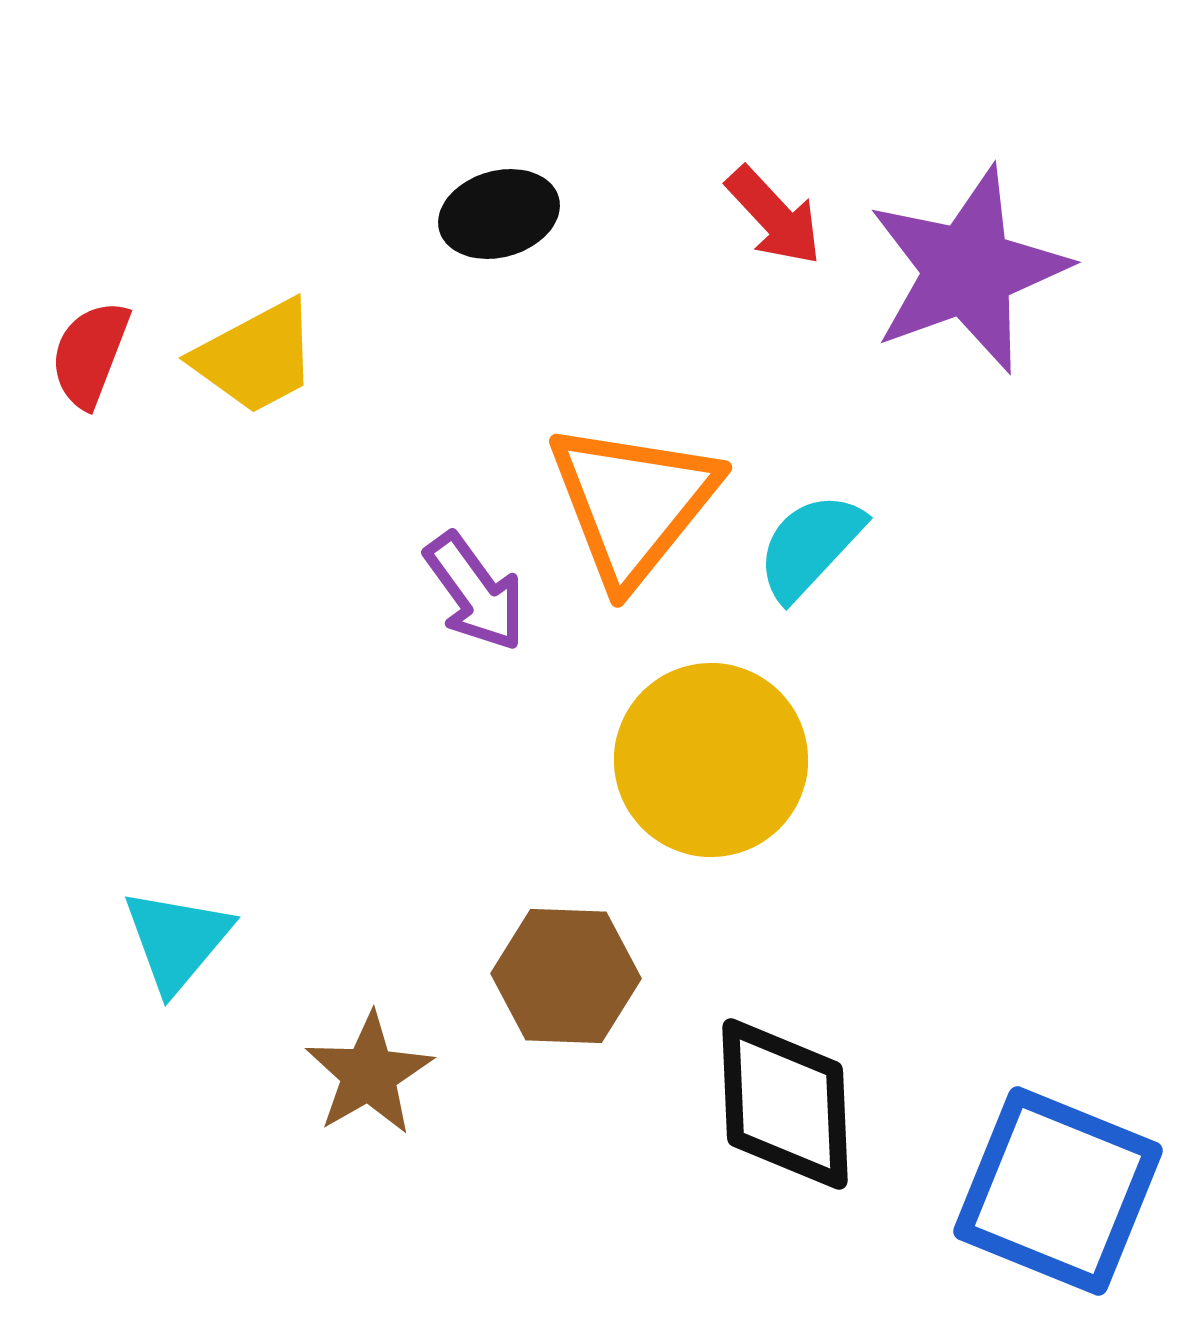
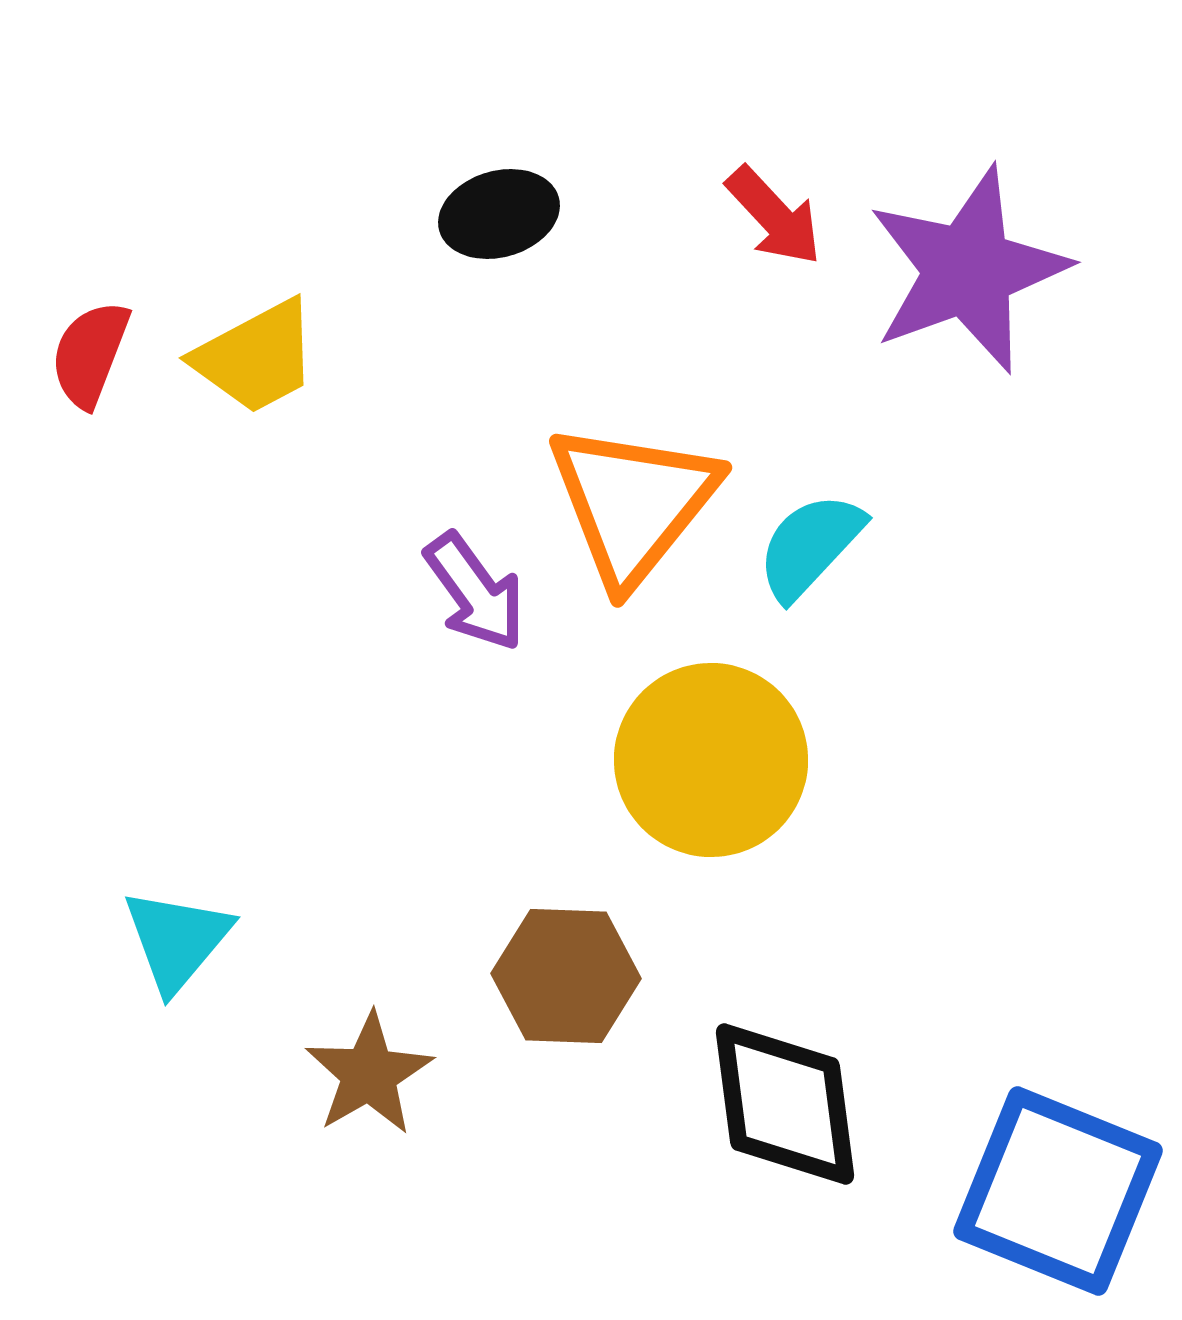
black diamond: rotated 5 degrees counterclockwise
